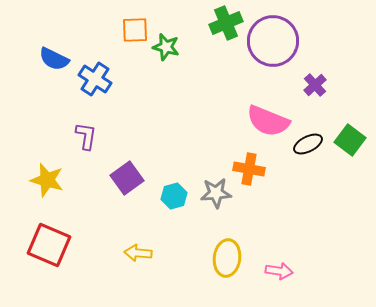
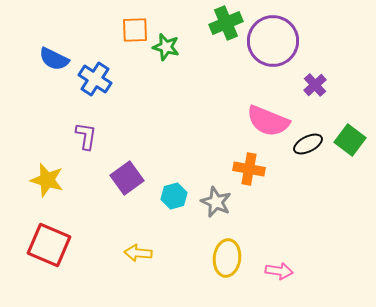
gray star: moved 9 px down; rotated 28 degrees clockwise
